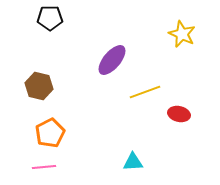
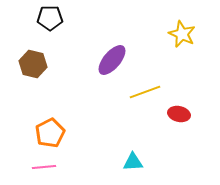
brown hexagon: moved 6 px left, 22 px up
